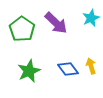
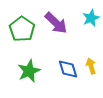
blue diamond: rotated 20 degrees clockwise
